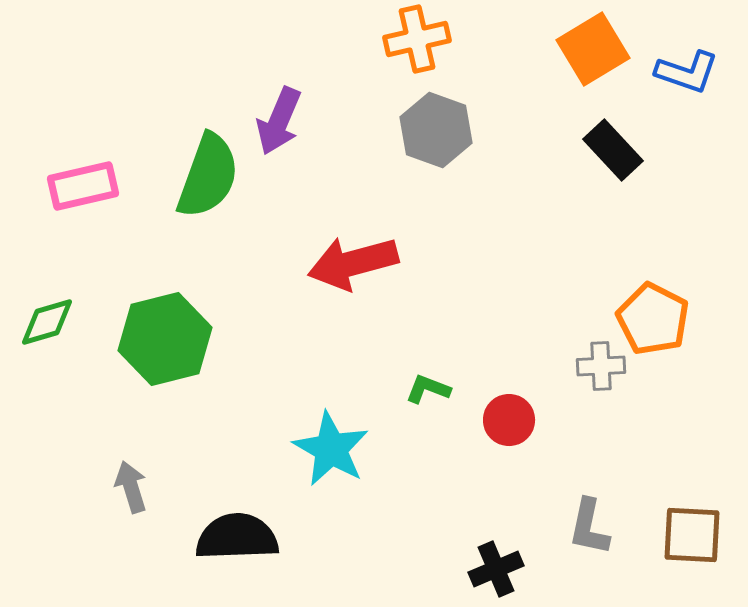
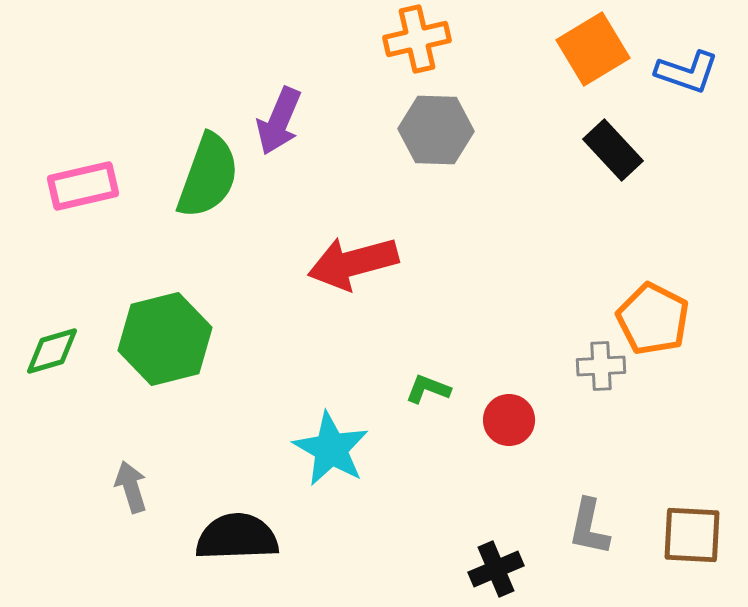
gray hexagon: rotated 18 degrees counterclockwise
green diamond: moved 5 px right, 29 px down
